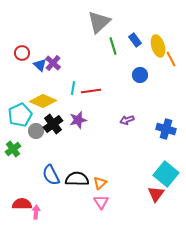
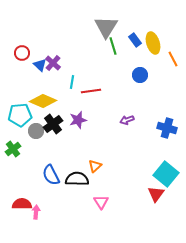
gray triangle: moved 7 px right, 5 px down; rotated 15 degrees counterclockwise
yellow ellipse: moved 5 px left, 3 px up
orange line: moved 2 px right
cyan line: moved 1 px left, 6 px up
cyan pentagon: rotated 20 degrees clockwise
blue cross: moved 1 px right, 1 px up
orange triangle: moved 5 px left, 17 px up
